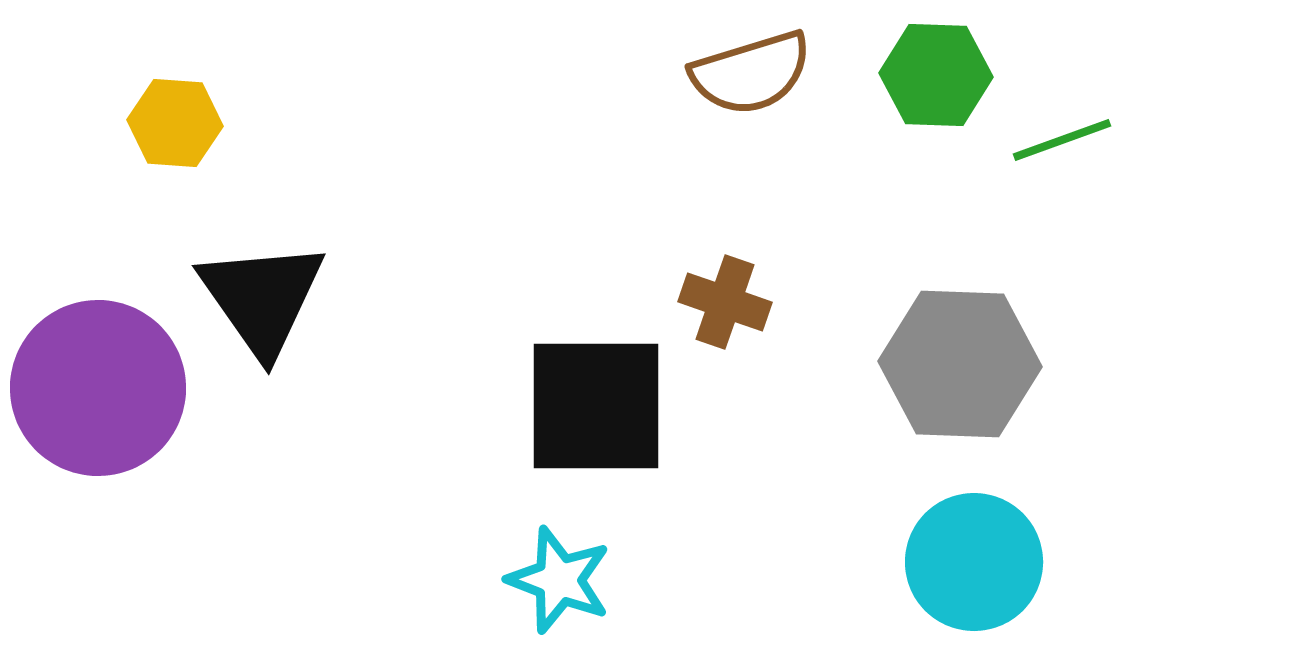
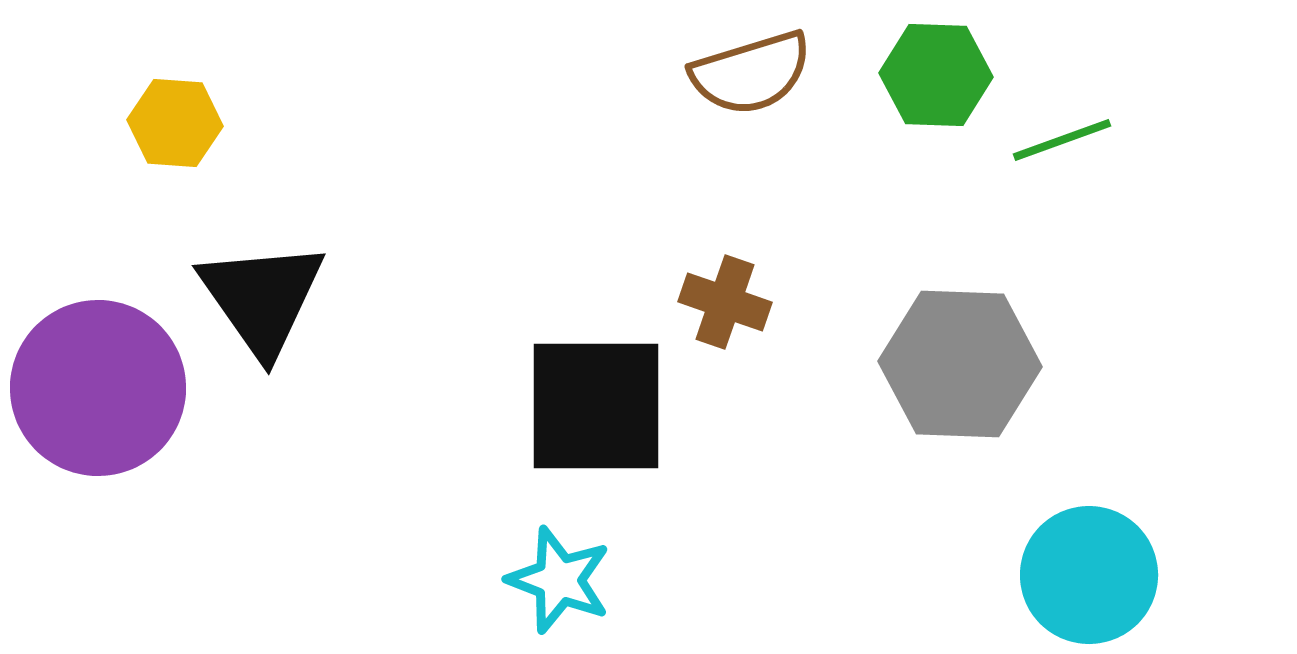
cyan circle: moved 115 px right, 13 px down
